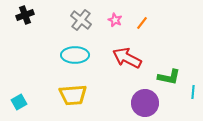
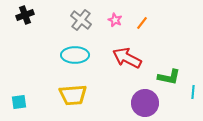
cyan square: rotated 21 degrees clockwise
